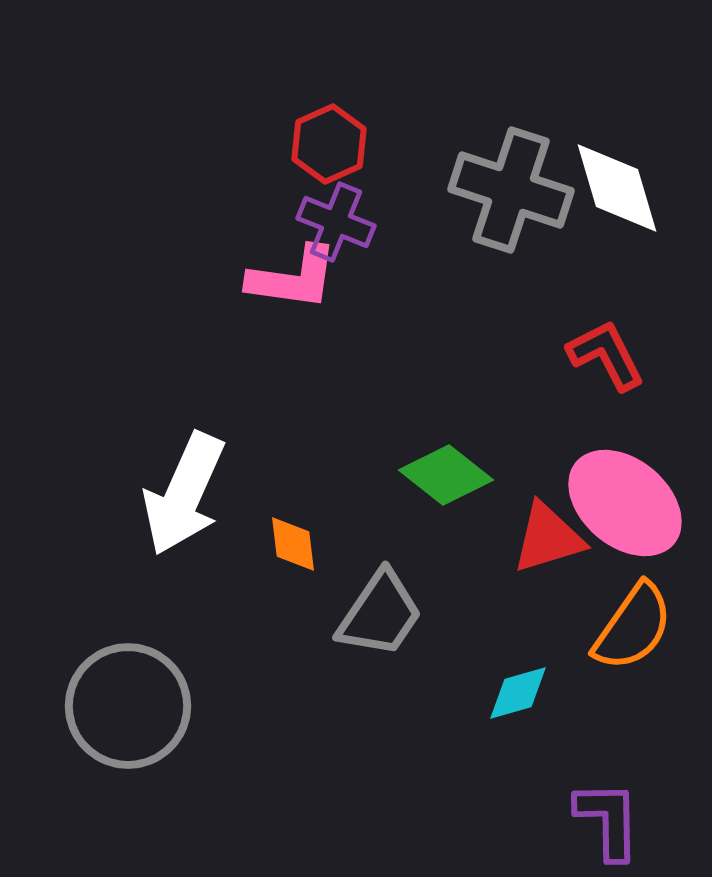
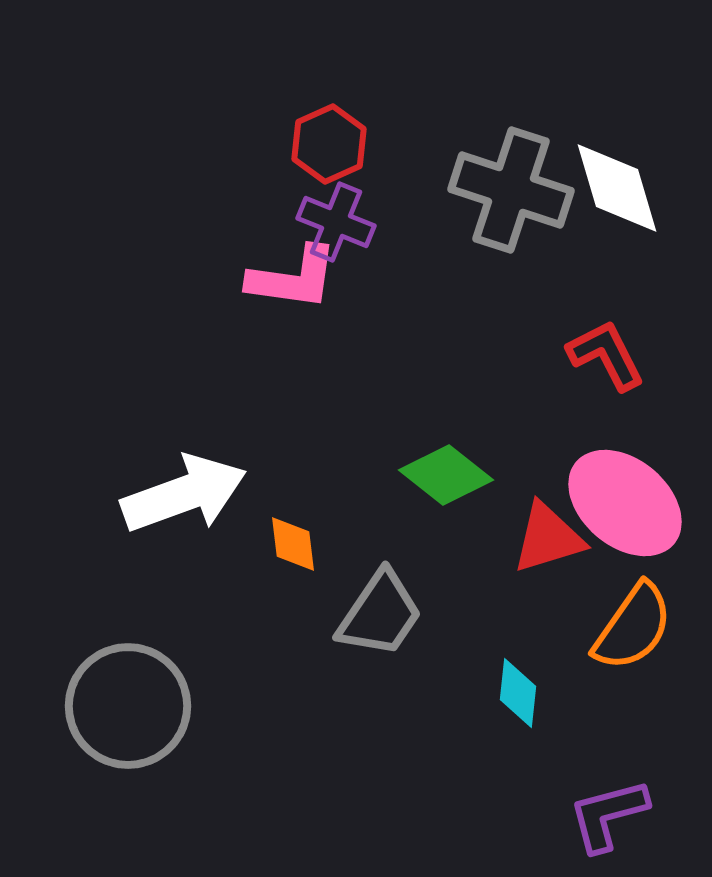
white arrow: rotated 134 degrees counterclockwise
cyan diamond: rotated 68 degrees counterclockwise
purple L-shape: moved 5 px up; rotated 104 degrees counterclockwise
